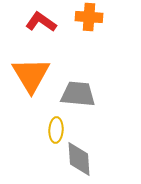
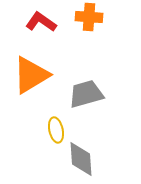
orange triangle: rotated 30 degrees clockwise
gray trapezoid: moved 8 px right; rotated 21 degrees counterclockwise
yellow ellipse: rotated 15 degrees counterclockwise
gray diamond: moved 2 px right
